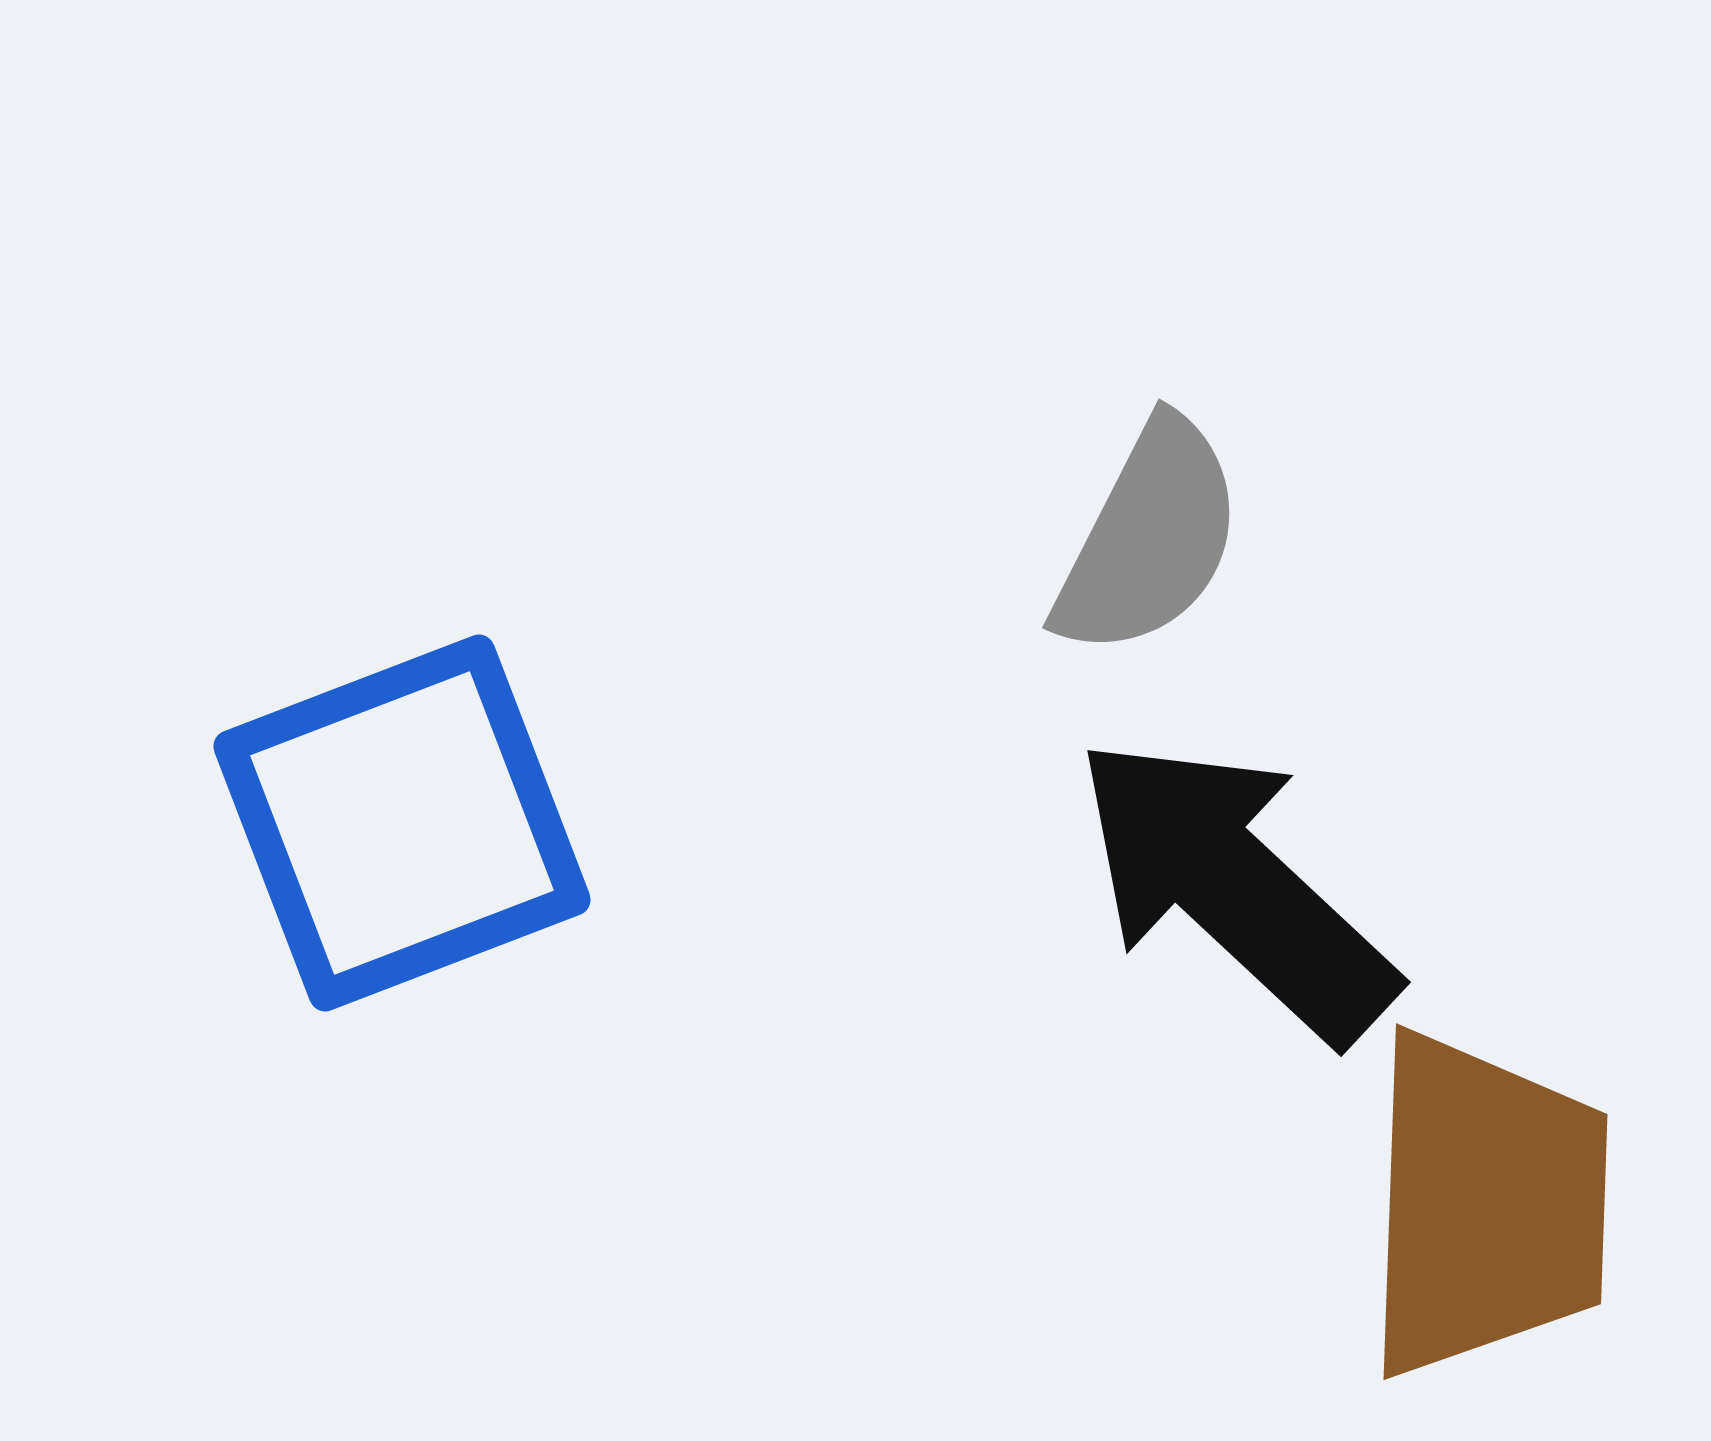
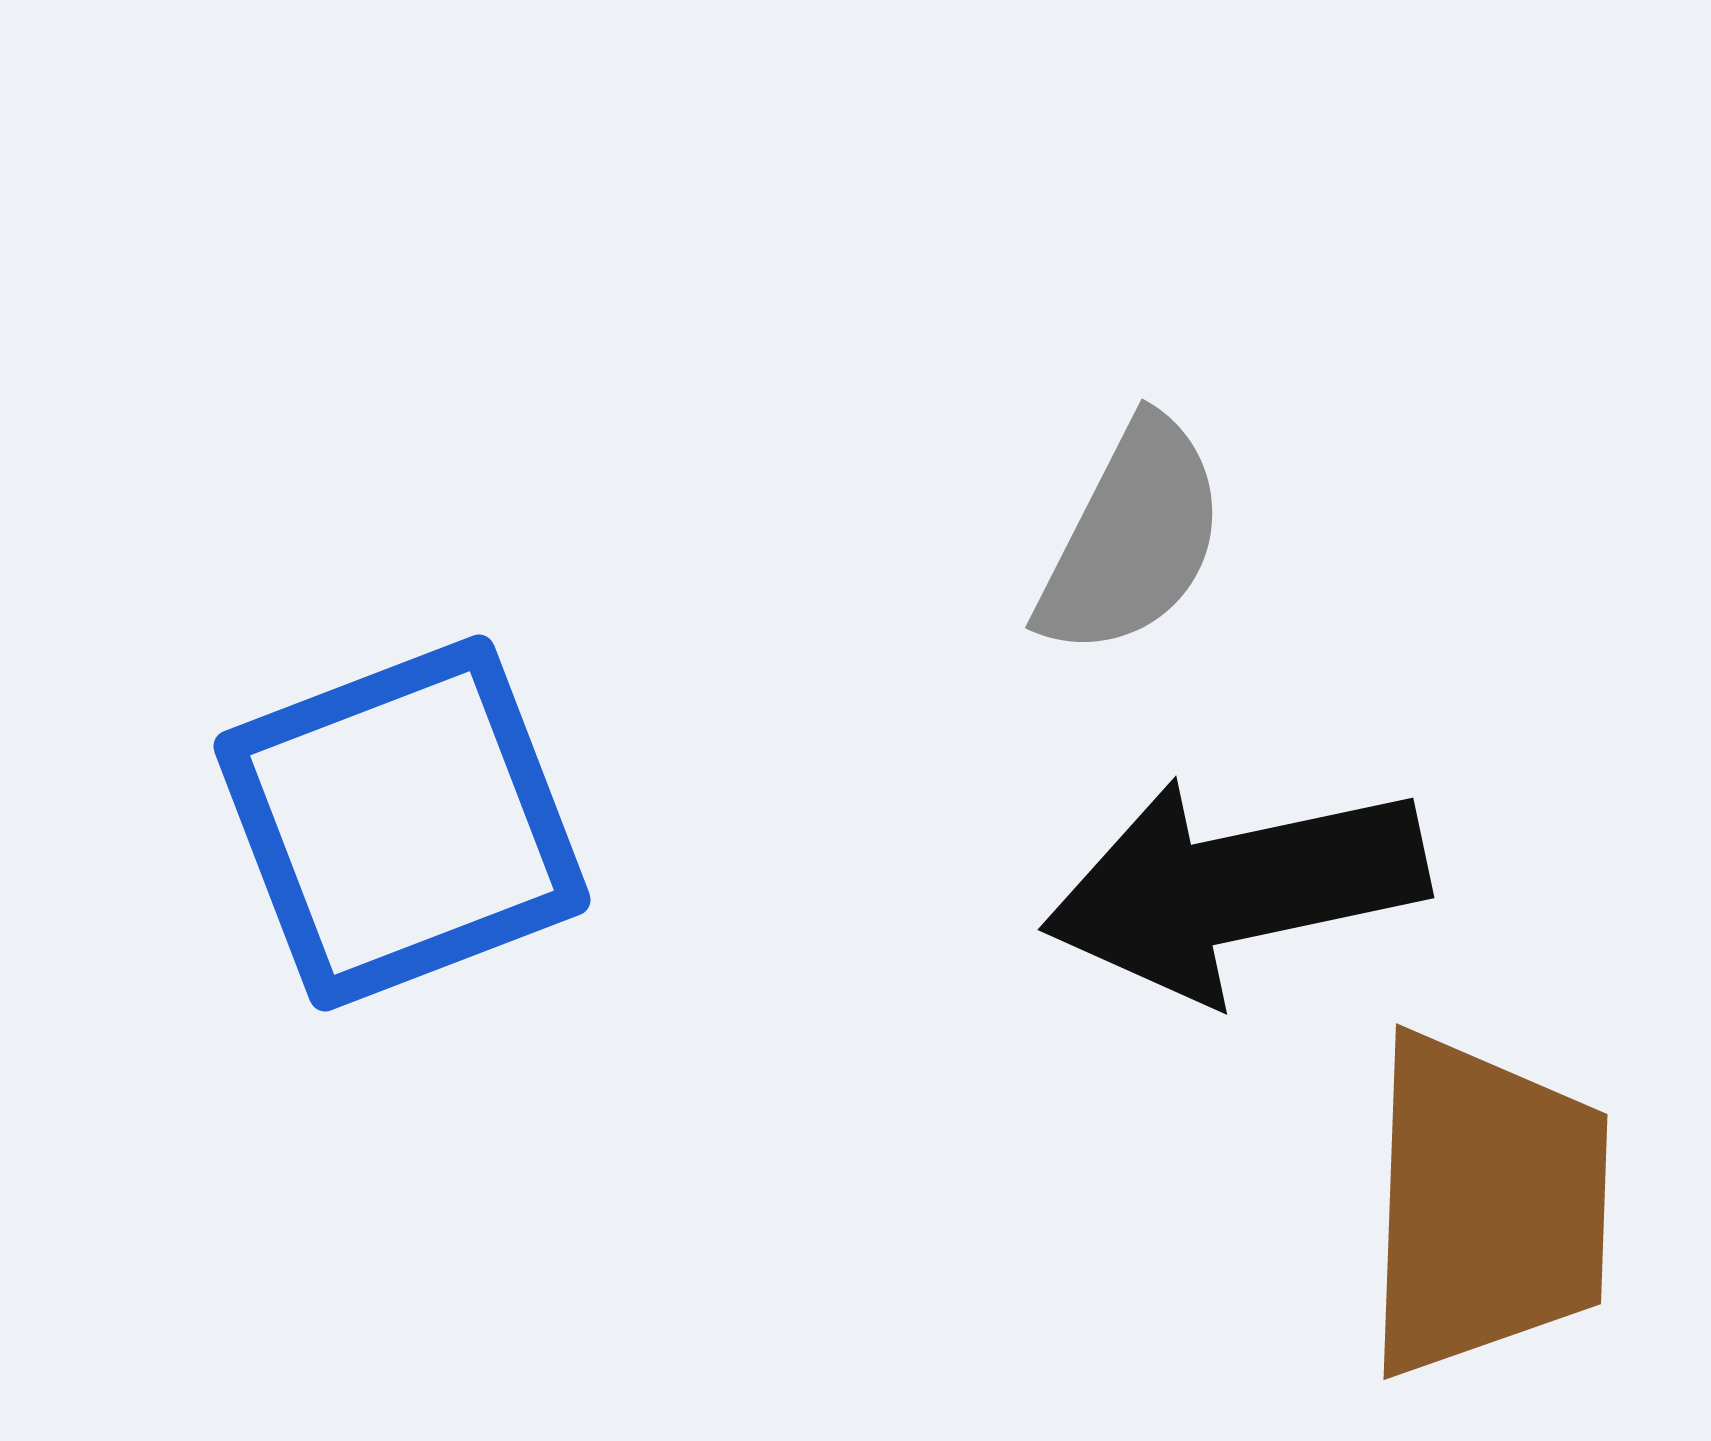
gray semicircle: moved 17 px left
black arrow: rotated 55 degrees counterclockwise
